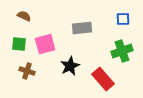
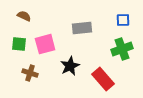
blue square: moved 1 px down
green cross: moved 2 px up
brown cross: moved 3 px right, 2 px down
